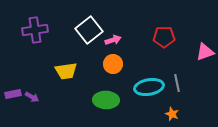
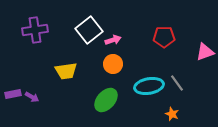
gray line: rotated 24 degrees counterclockwise
cyan ellipse: moved 1 px up
green ellipse: rotated 50 degrees counterclockwise
